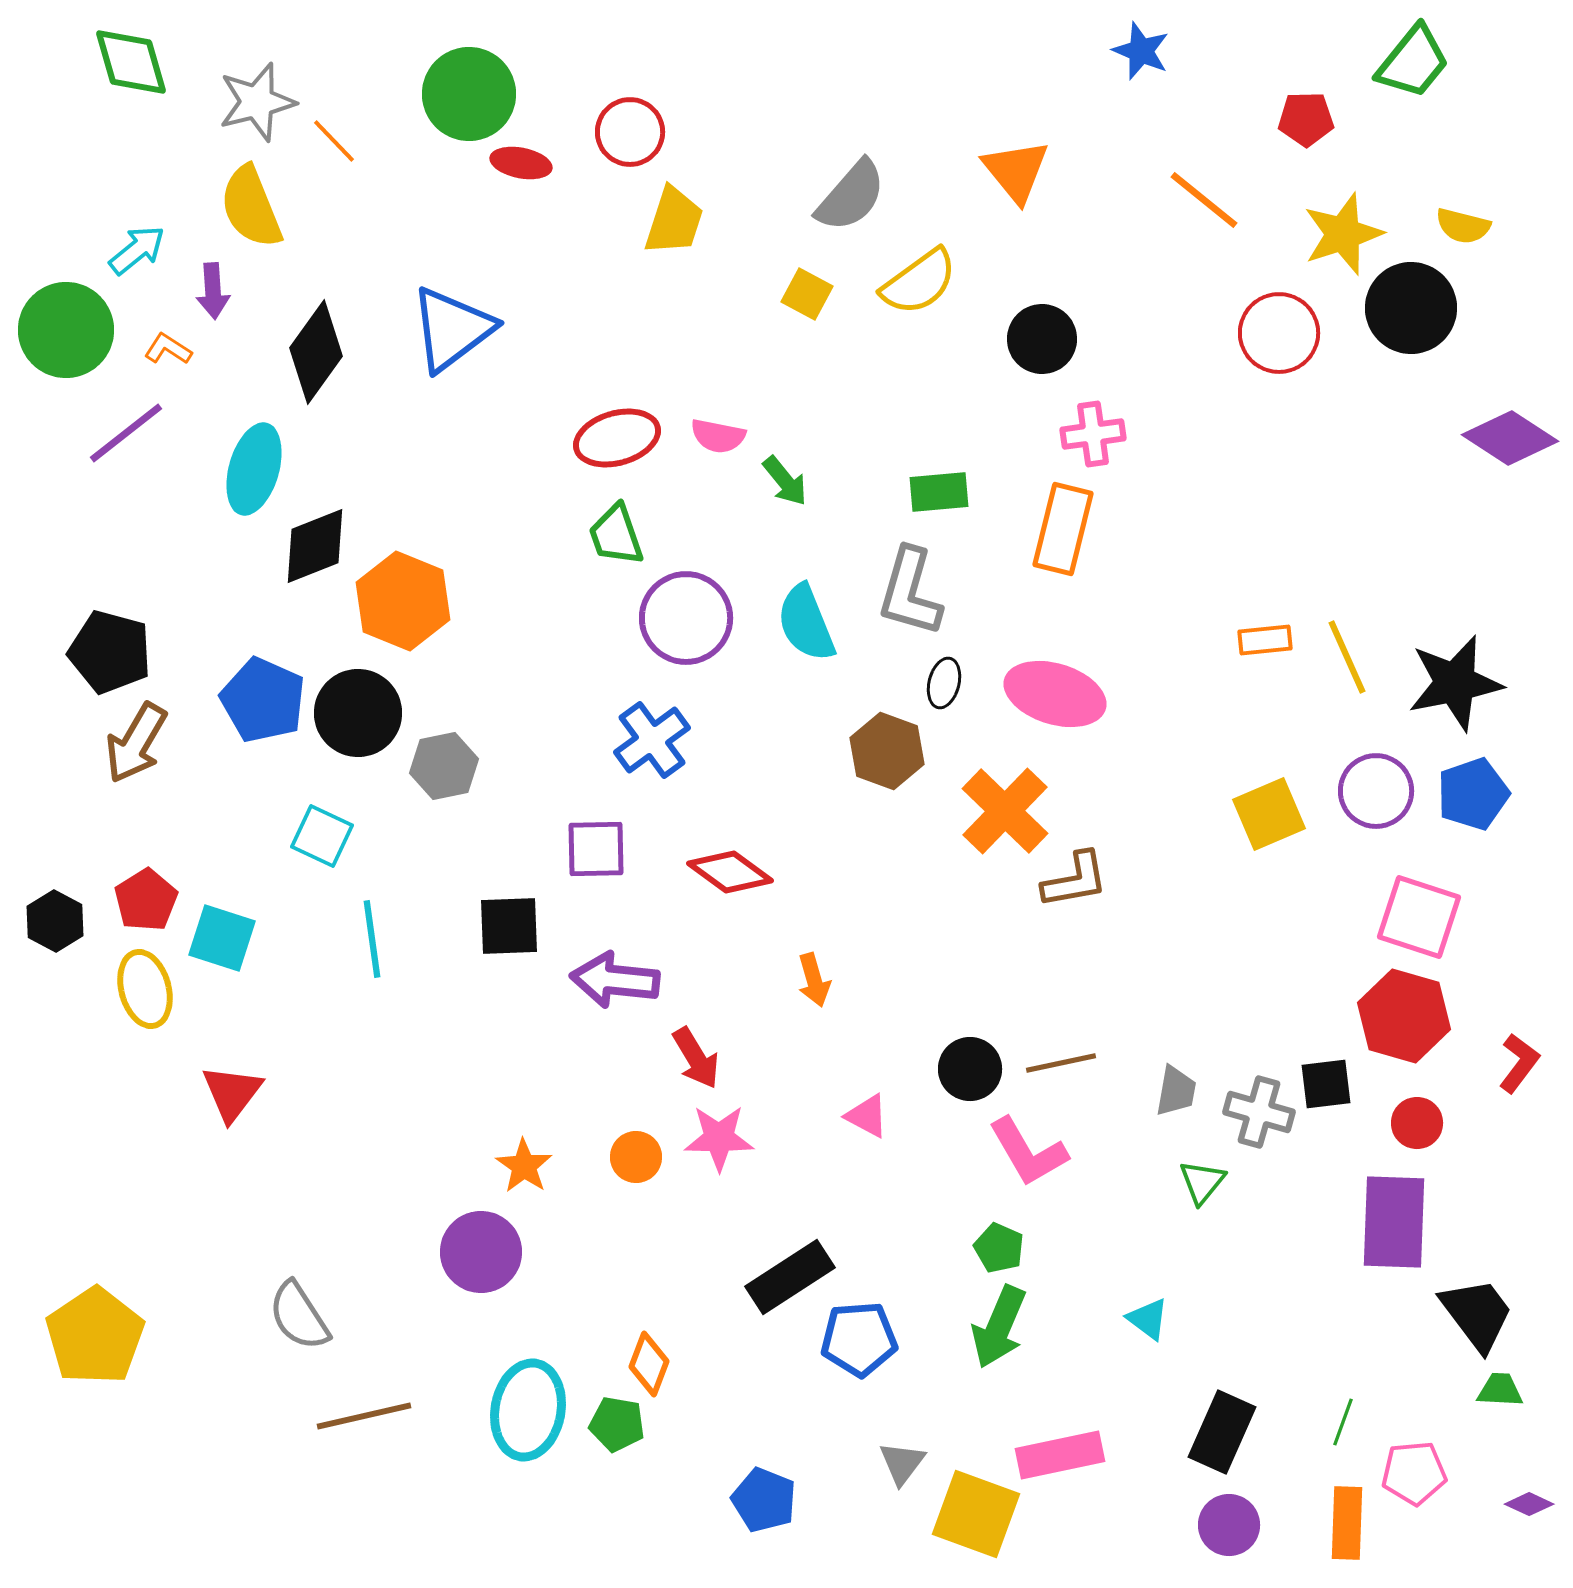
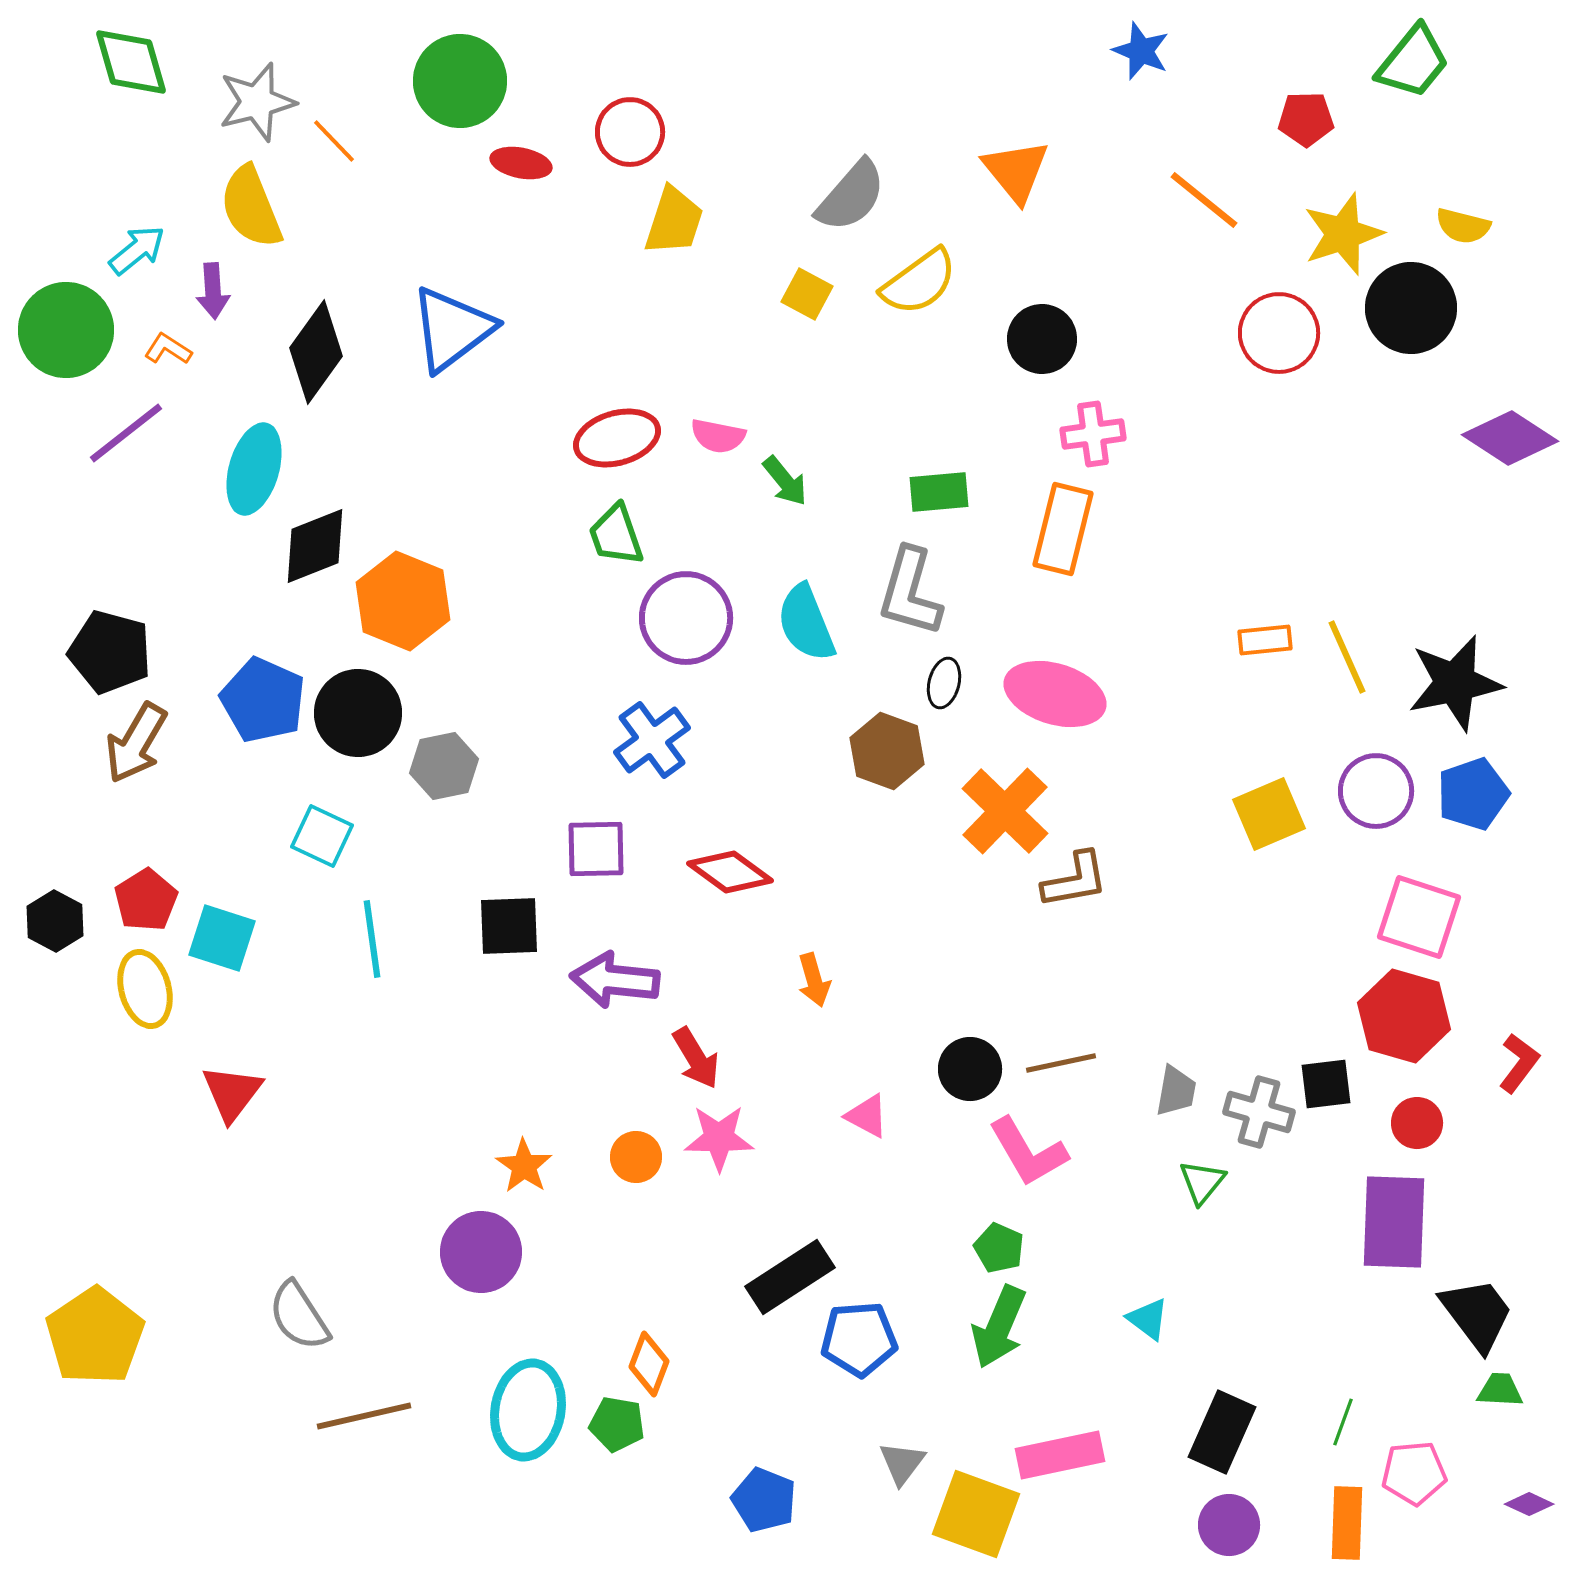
green circle at (469, 94): moved 9 px left, 13 px up
